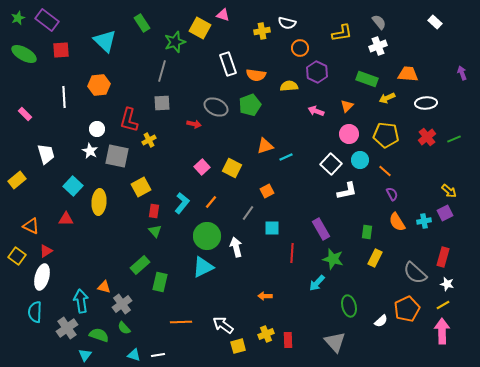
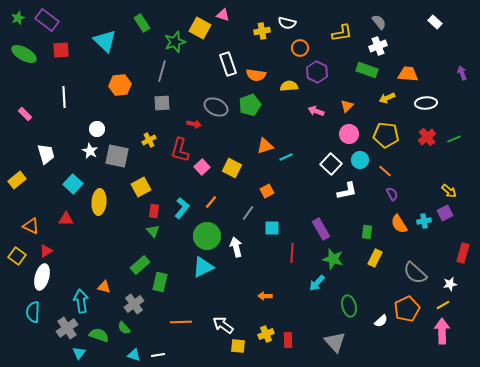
green rectangle at (367, 79): moved 9 px up
orange hexagon at (99, 85): moved 21 px right
red L-shape at (129, 120): moved 51 px right, 30 px down
cyan square at (73, 186): moved 2 px up
cyan L-shape at (182, 203): moved 5 px down
orange semicircle at (397, 222): moved 2 px right, 2 px down
green triangle at (155, 231): moved 2 px left
red rectangle at (443, 257): moved 20 px right, 4 px up
white star at (447, 284): moved 3 px right; rotated 24 degrees counterclockwise
gray cross at (122, 304): moved 12 px right
cyan semicircle at (35, 312): moved 2 px left
yellow square at (238, 346): rotated 21 degrees clockwise
cyan triangle at (85, 355): moved 6 px left, 2 px up
